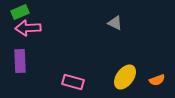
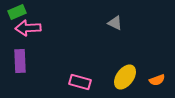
green rectangle: moved 3 px left
pink rectangle: moved 7 px right
